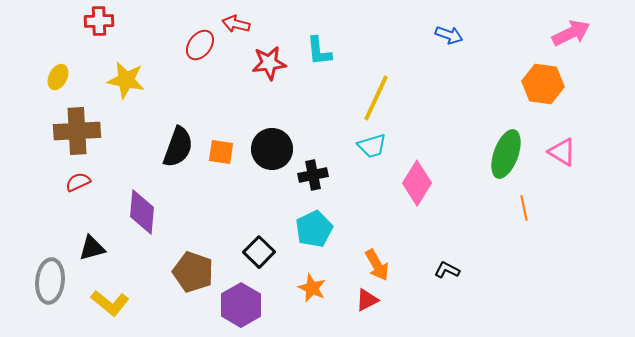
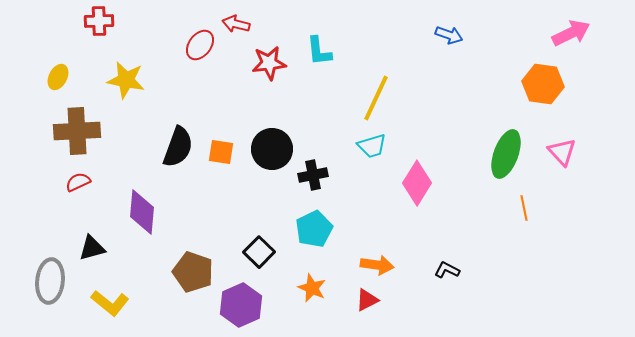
pink triangle: rotated 16 degrees clockwise
orange arrow: rotated 52 degrees counterclockwise
purple hexagon: rotated 6 degrees clockwise
